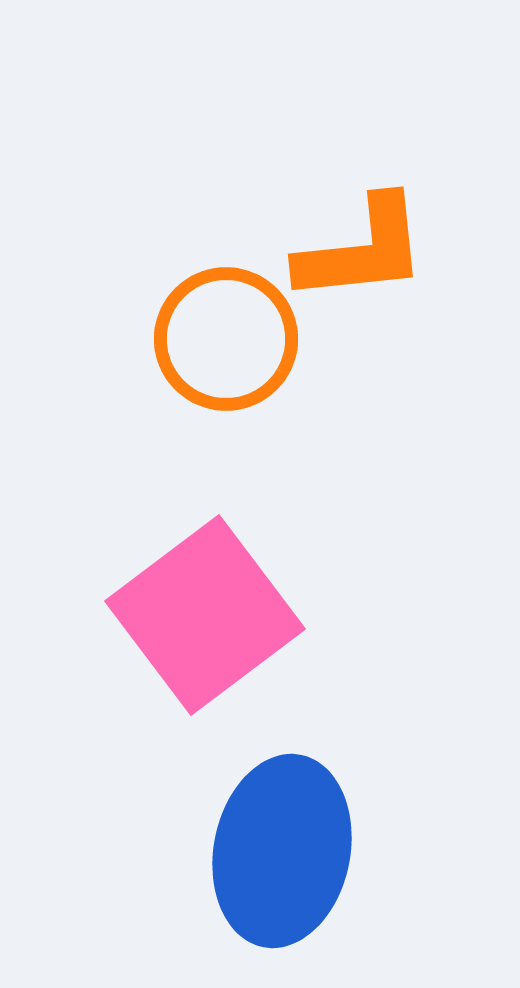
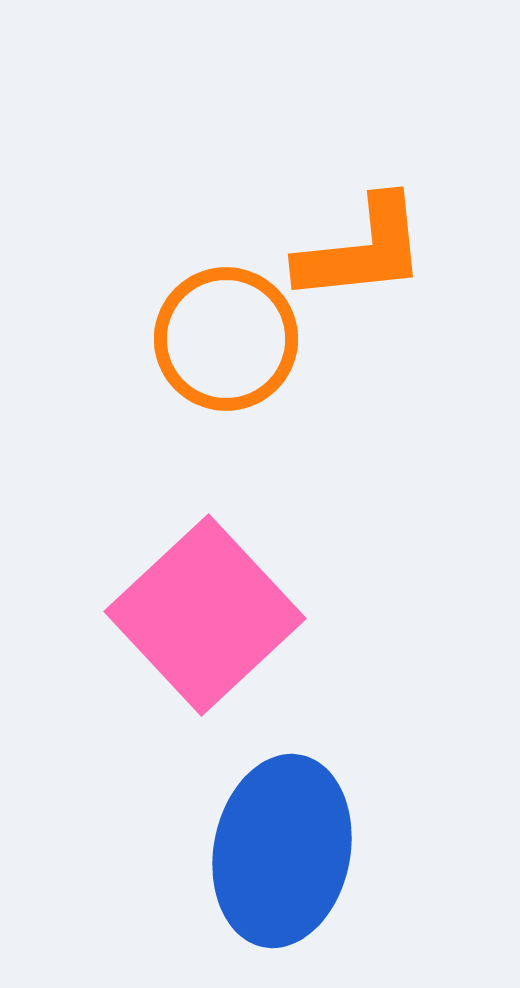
pink square: rotated 6 degrees counterclockwise
